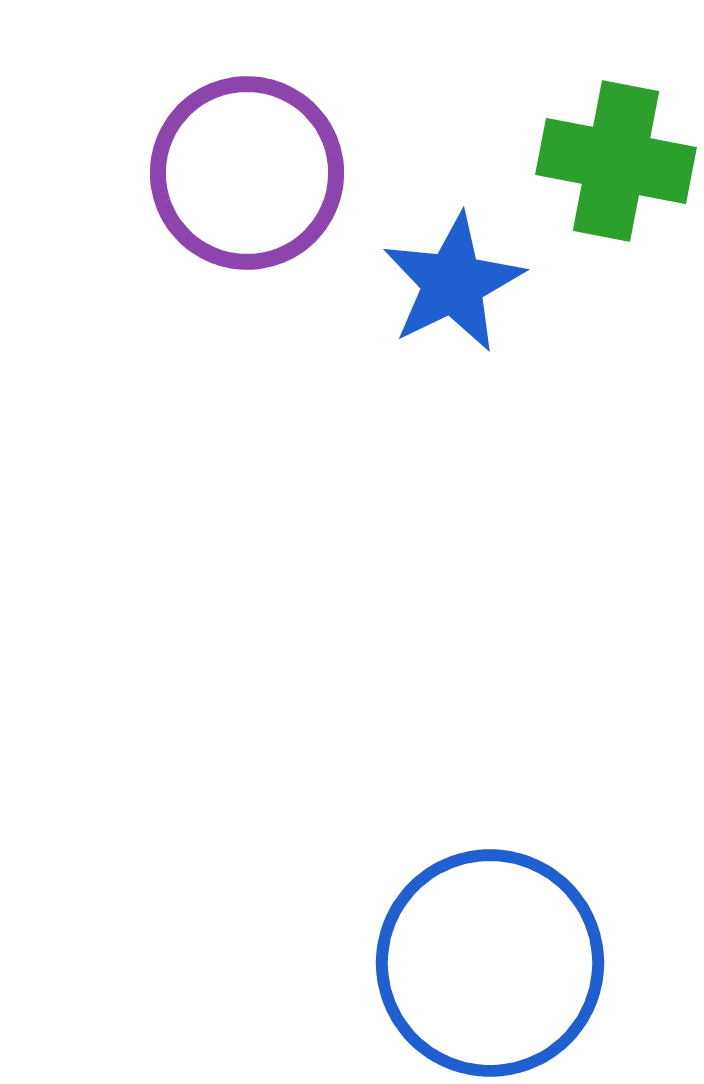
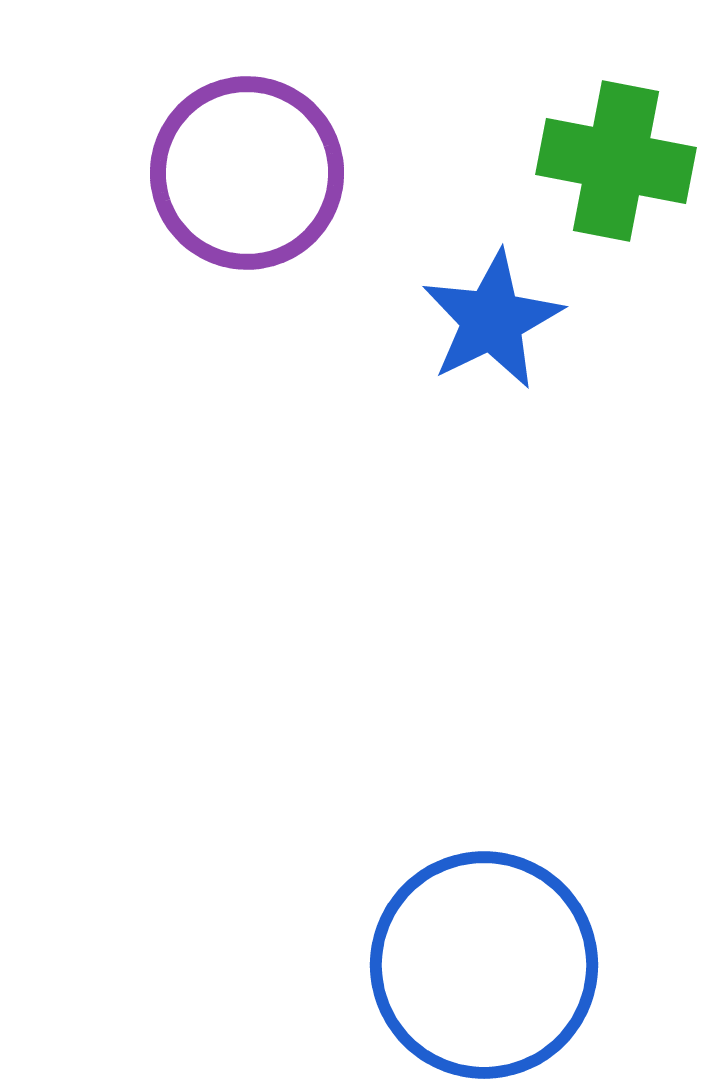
blue star: moved 39 px right, 37 px down
blue circle: moved 6 px left, 2 px down
